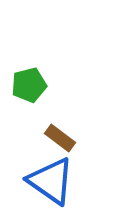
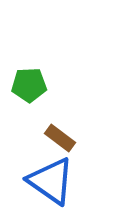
green pentagon: rotated 12 degrees clockwise
